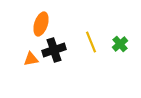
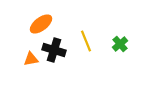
orange ellipse: rotated 35 degrees clockwise
yellow line: moved 5 px left, 1 px up
black cross: rotated 35 degrees clockwise
